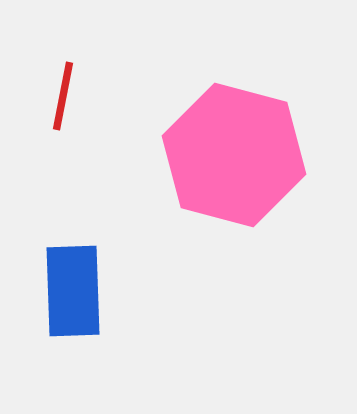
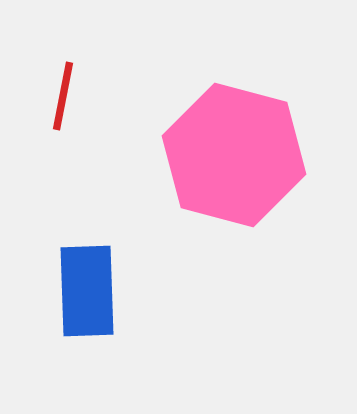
blue rectangle: moved 14 px right
